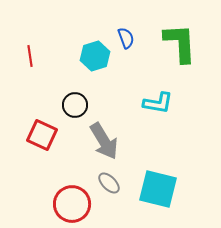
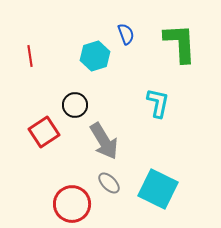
blue semicircle: moved 4 px up
cyan L-shape: rotated 88 degrees counterclockwise
red square: moved 2 px right, 3 px up; rotated 32 degrees clockwise
cyan square: rotated 12 degrees clockwise
